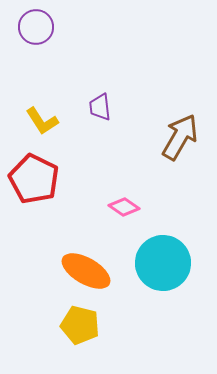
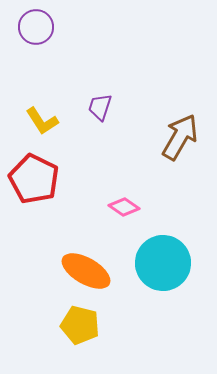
purple trapezoid: rotated 24 degrees clockwise
